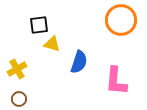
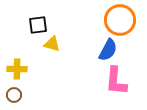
orange circle: moved 1 px left
black square: moved 1 px left
blue semicircle: moved 29 px right, 12 px up; rotated 10 degrees clockwise
yellow cross: rotated 30 degrees clockwise
brown circle: moved 5 px left, 4 px up
